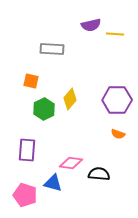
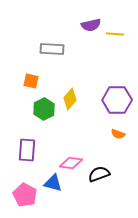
black semicircle: rotated 25 degrees counterclockwise
pink pentagon: rotated 10 degrees clockwise
